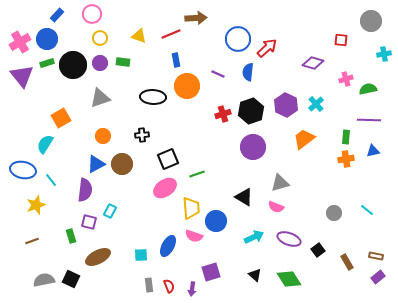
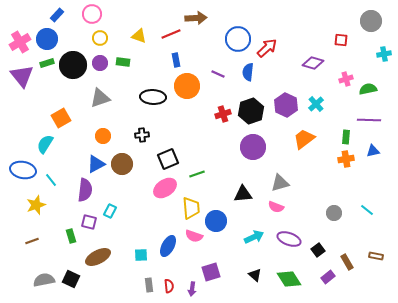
black triangle at (244, 197): moved 1 px left, 3 px up; rotated 36 degrees counterclockwise
purple rectangle at (378, 277): moved 50 px left
red semicircle at (169, 286): rotated 16 degrees clockwise
